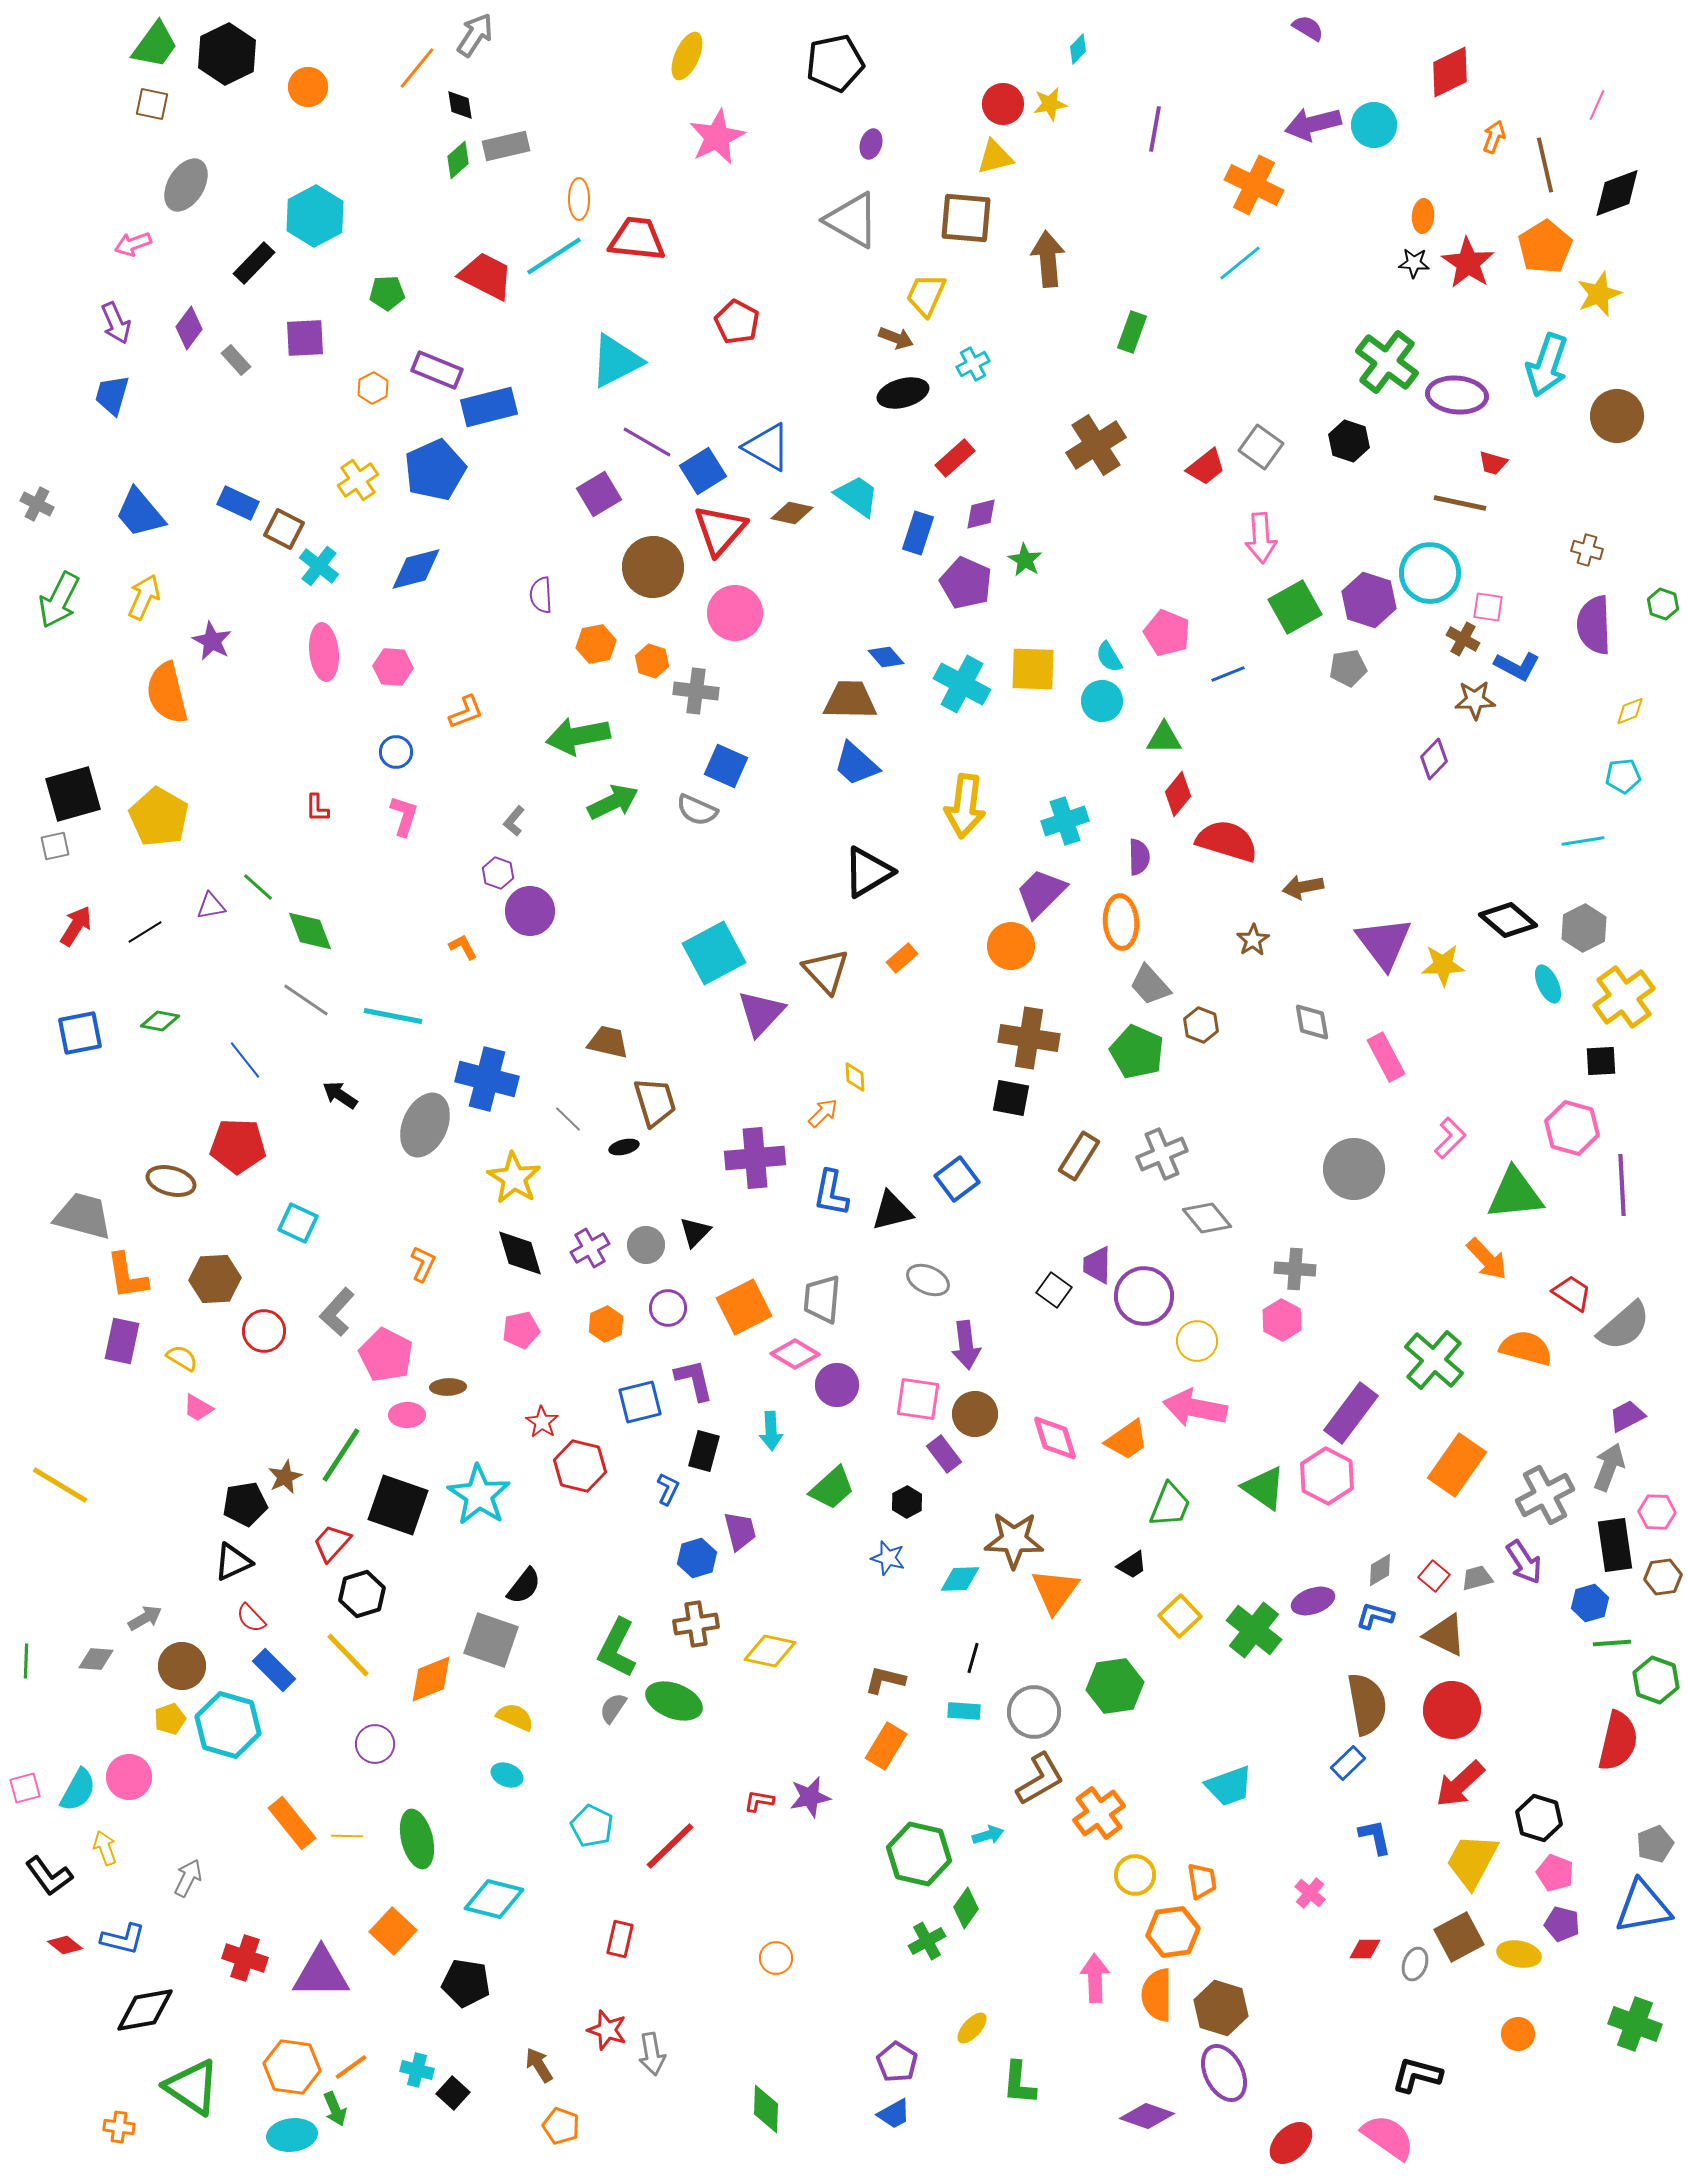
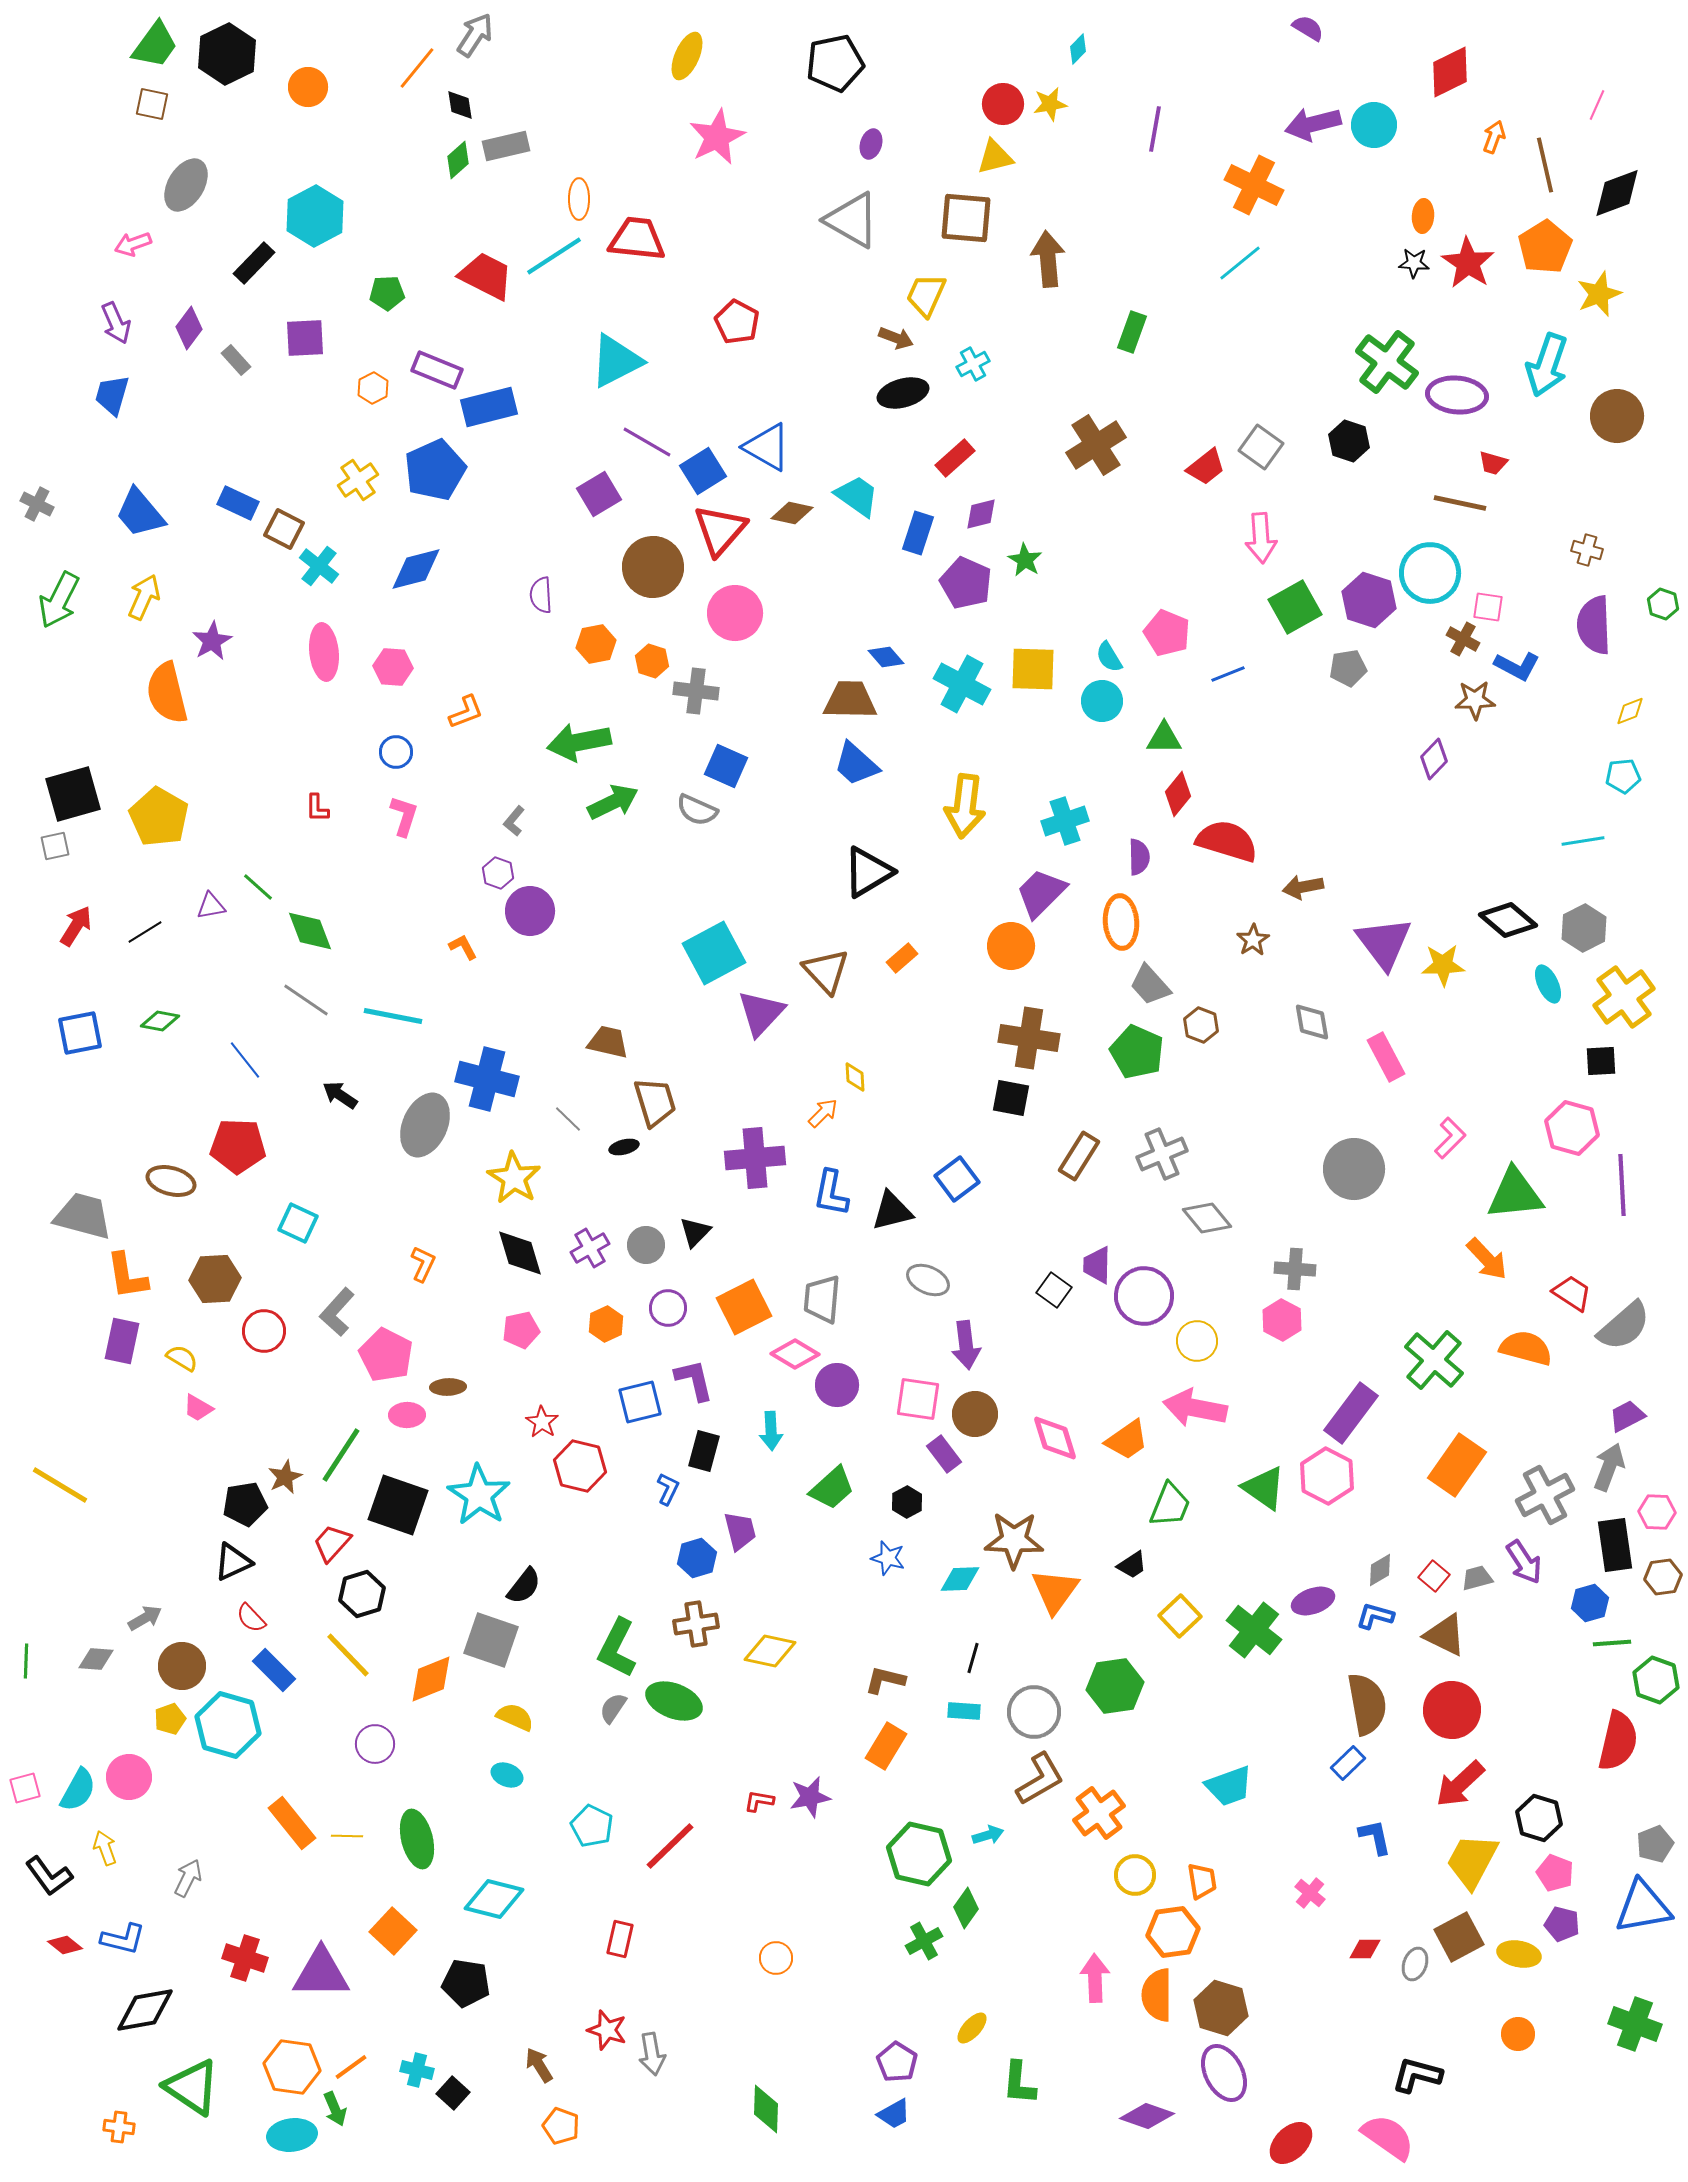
purple star at (212, 641): rotated 15 degrees clockwise
green arrow at (578, 736): moved 1 px right, 6 px down
green cross at (927, 1941): moved 3 px left
